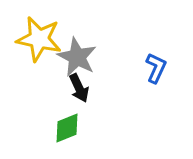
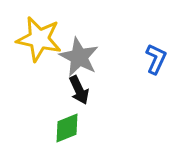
gray star: moved 2 px right
blue L-shape: moved 9 px up
black arrow: moved 2 px down
